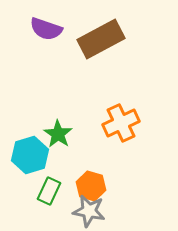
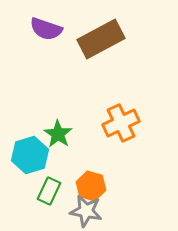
gray star: moved 3 px left
